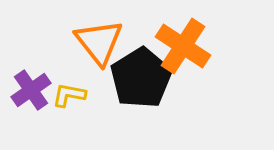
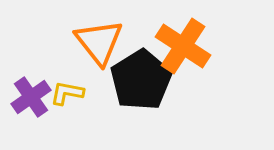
black pentagon: moved 2 px down
purple cross: moved 7 px down
yellow L-shape: moved 2 px left, 2 px up
